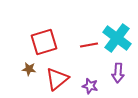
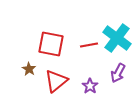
red square: moved 7 px right, 2 px down; rotated 28 degrees clockwise
brown star: rotated 24 degrees clockwise
purple arrow: rotated 24 degrees clockwise
red triangle: moved 1 px left, 2 px down
purple star: rotated 21 degrees clockwise
